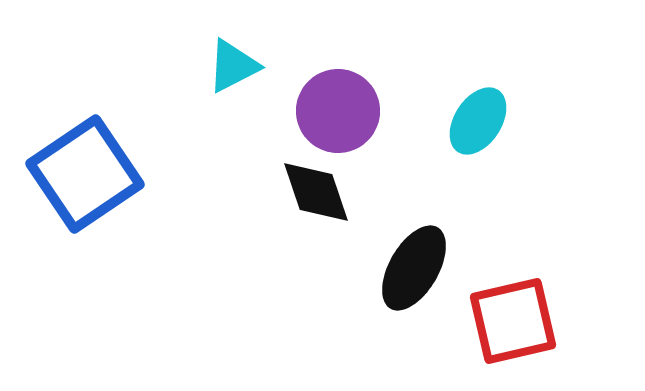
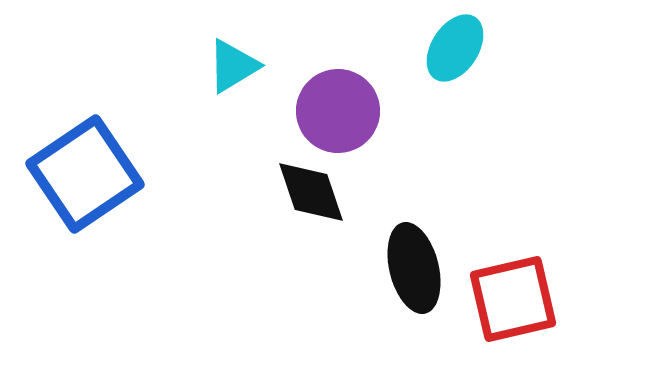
cyan triangle: rotated 4 degrees counterclockwise
cyan ellipse: moved 23 px left, 73 px up
black diamond: moved 5 px left
black ellipse: rotated 44 degrees counterclockwise
red square: moved 22 px up
